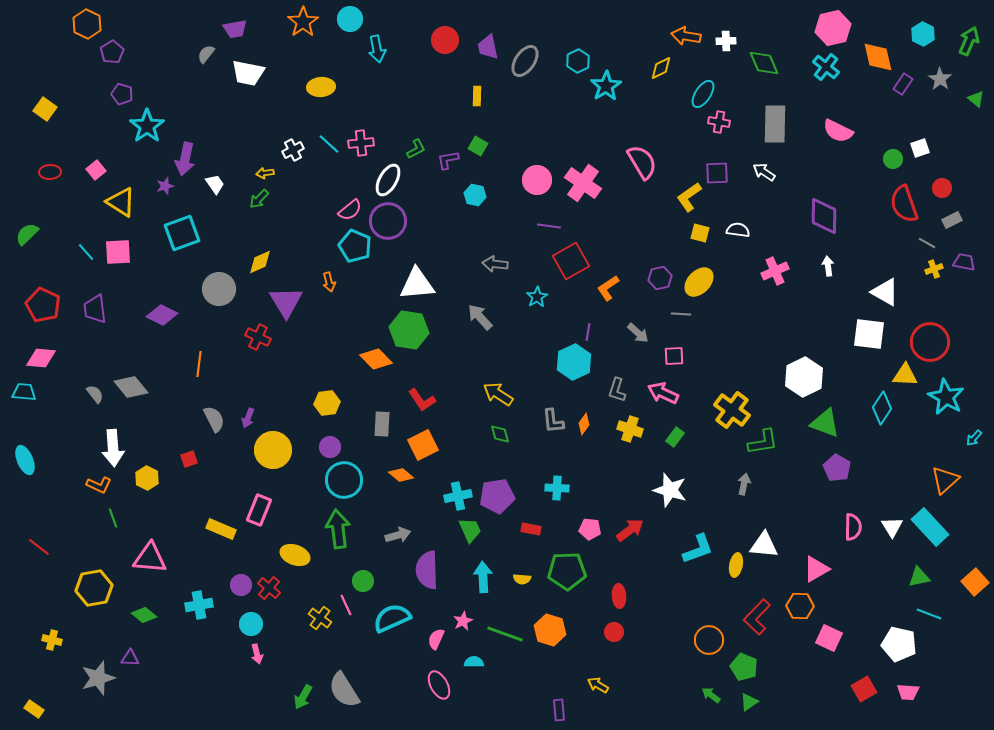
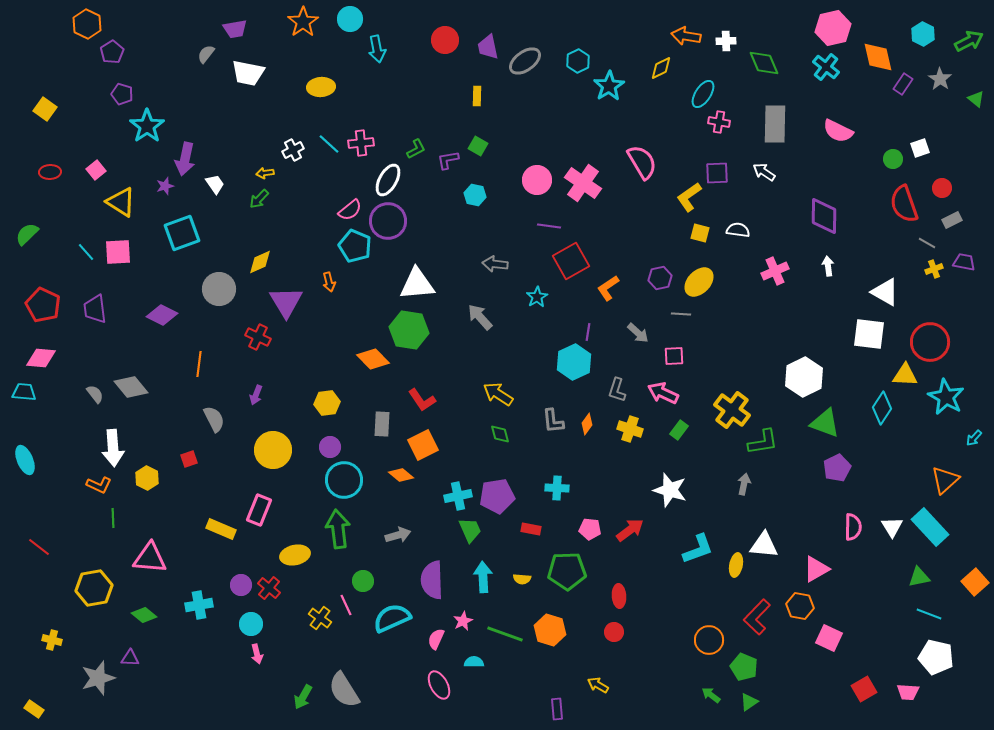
green arrow at (969, 41): rotated 40 degrees clockwise
gray ellipse at (525, 61): rotated 20 degrees clockwise
cyan star at (606, 86): moved 3 px right
orange diamond at (376, 359): moved 3 px left
purple arrow at (248, 418): moved 8 px right, 23 px up
orange diamond at (584, 424): moved 3 px right
green rectangle at (675, 437): moved 4 px right, 7 px up
purple pentagon at (837, 468): rotated 16 degrees clockwise
green line at (113, 518): rotated 18 degrees clockwise
yellow ellipse at (295, 555): rotated 32 degrees counterclockwise
purple semicircle at (427, 570): moved 5 px right, 10 px down
orange hexagon at (800, 606): rotated 8 degrees clockwise
white pentagon at (899, 644): moved 37 px right, 13 px down
purple rectangle at (559, 710): moved 2 px left, 1 px up
